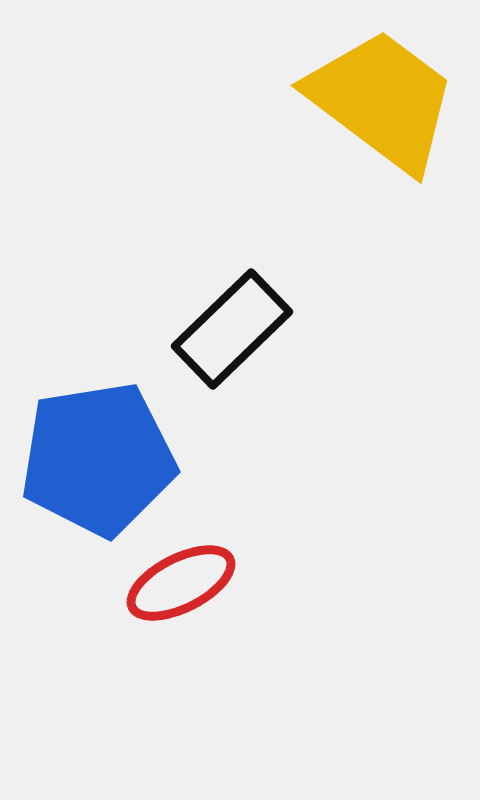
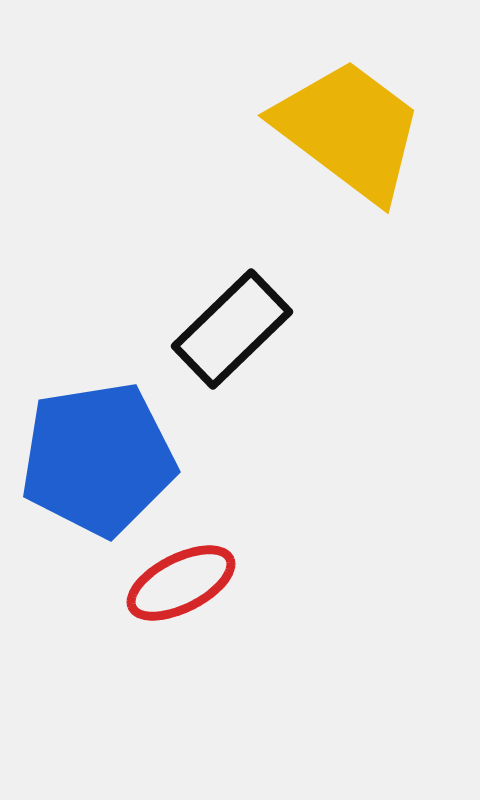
yellow trapezoid: moved 33 px left, 30 px down
